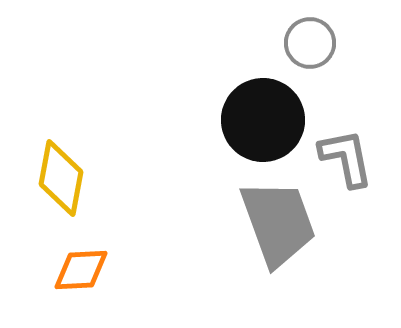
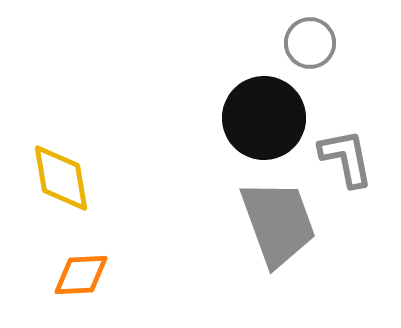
black circle: moved 1 px right, 2 px up
yellow diamond: rotated 20 degrees counterclockwise
orange diamond: moved 5 px down
